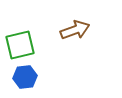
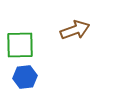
green square: rotated 12 degrees clockwise
